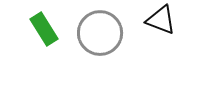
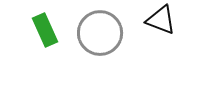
green rectangle: moved 1 px right, 1 px down; rotated 8 degrees clockwise
